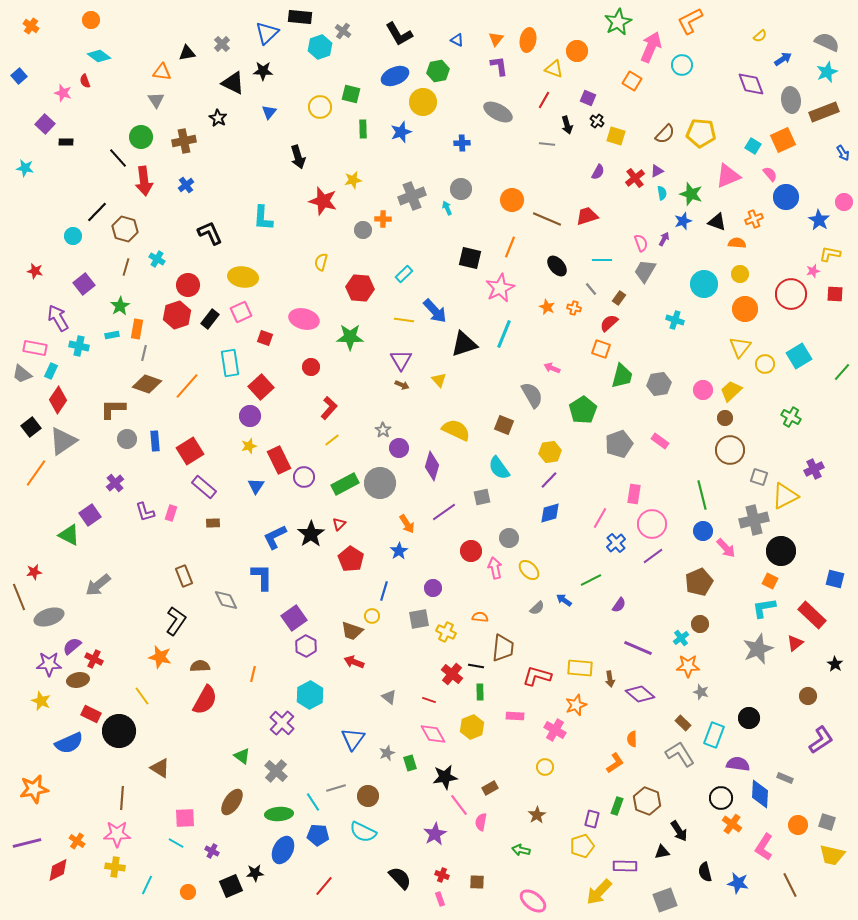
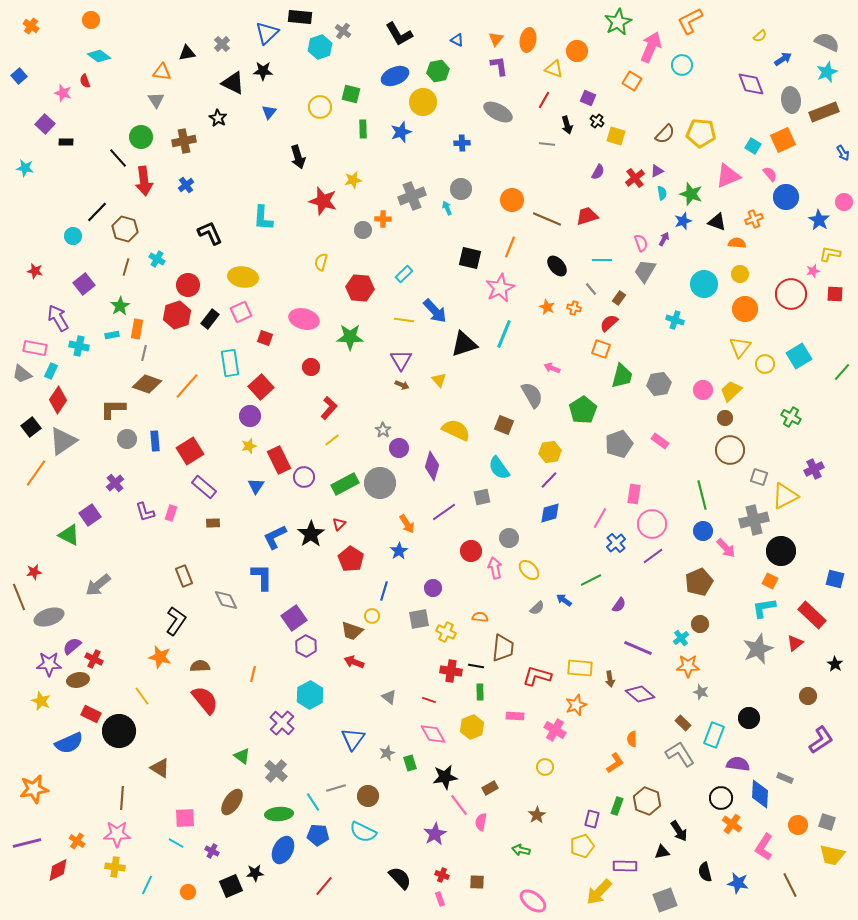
red cross at (452, 674): moved 1 px left, 3 px up; rotated 30 degrees counterclockwise
red semicircle at (205, 700): rotated 68 degrees counterclockwise
